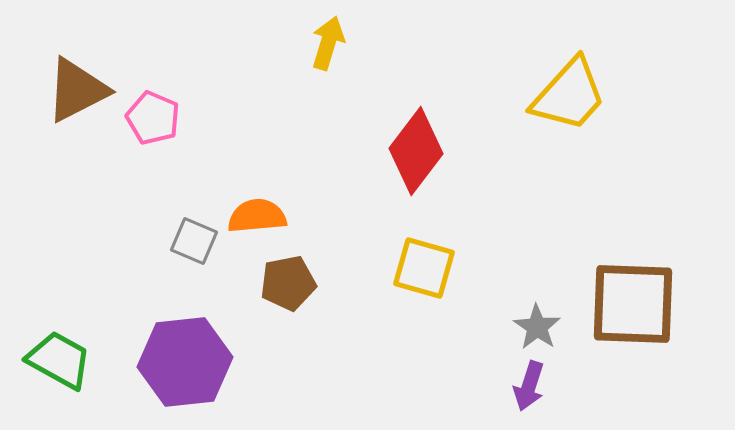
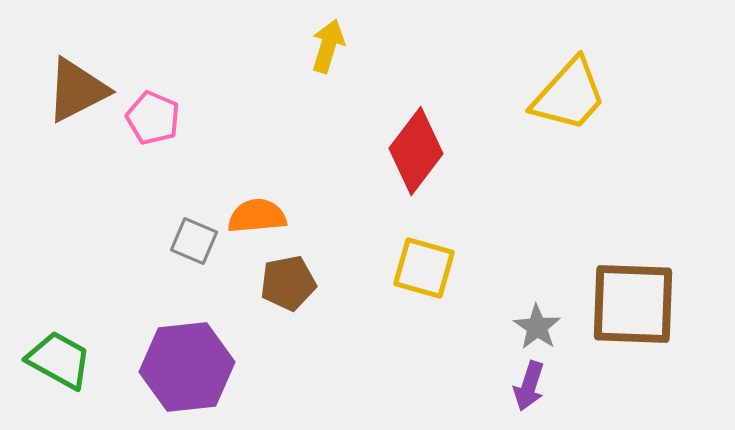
yellow arrow: moved 3 px down
purple hexagon: moved 2 px right, 5 px down
